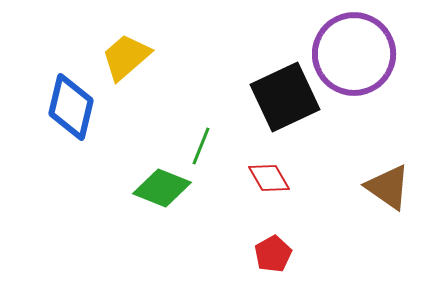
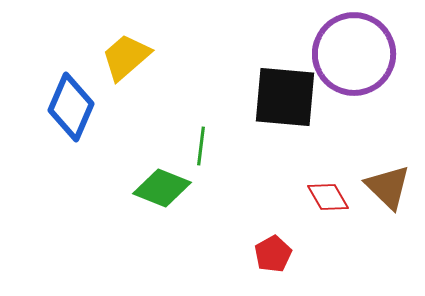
black square: rotated 30 degrees clockwise
blue diamond: rotated 10 degrees clockwise
green line: rotated 15 degrees counterclockwise
red diamond: moved 59 px right, 19 px down
brown triangle: rotated 9 degrees clockwise
